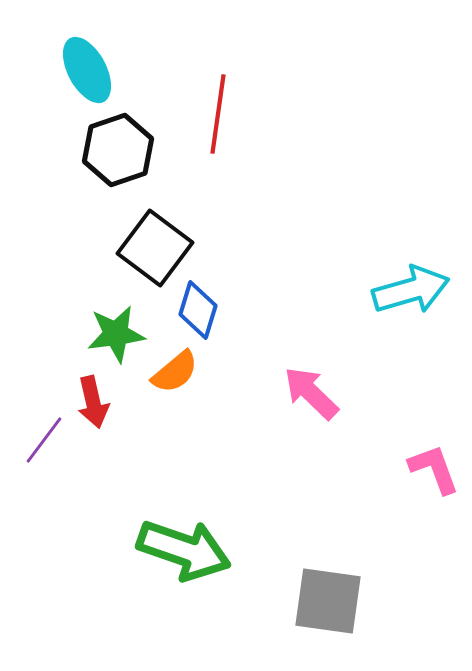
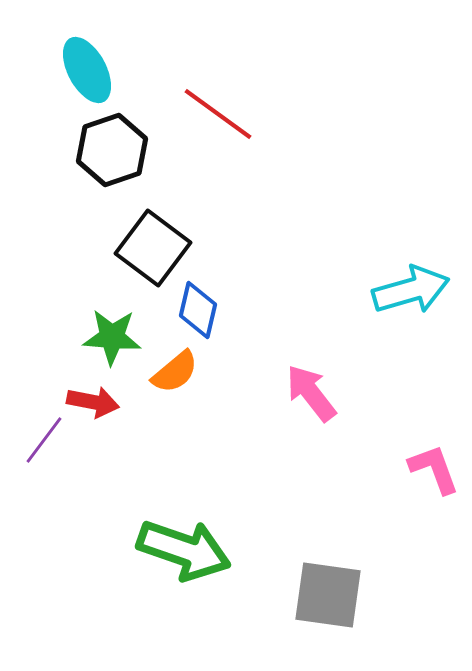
red line: rotated 62 degrees counterclockwise
black hexagon: moved 6 px left
black square: moved 2 px left
blue diamond: rotated 4 degrees counterclockwise
green star: moved 4 px left, 3 px down; rotated 12 degrees clockwise
pink arrow: rotated 8 degrees clockwise
red arrow: rotated 66 degrees counterclockwise
gray square: moved 6 px up
